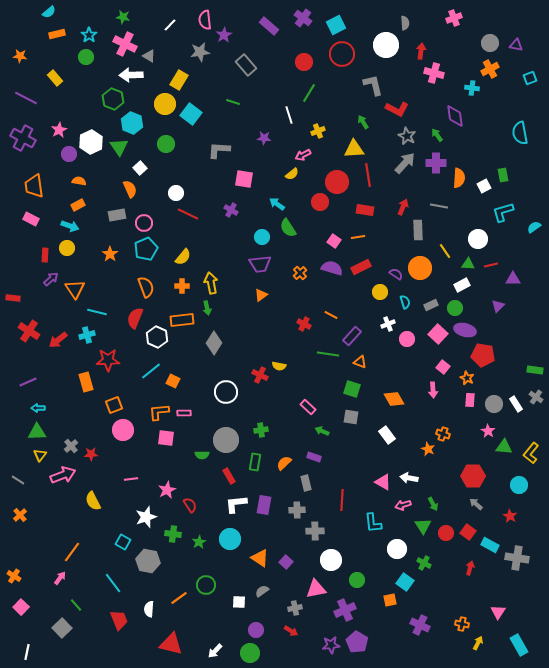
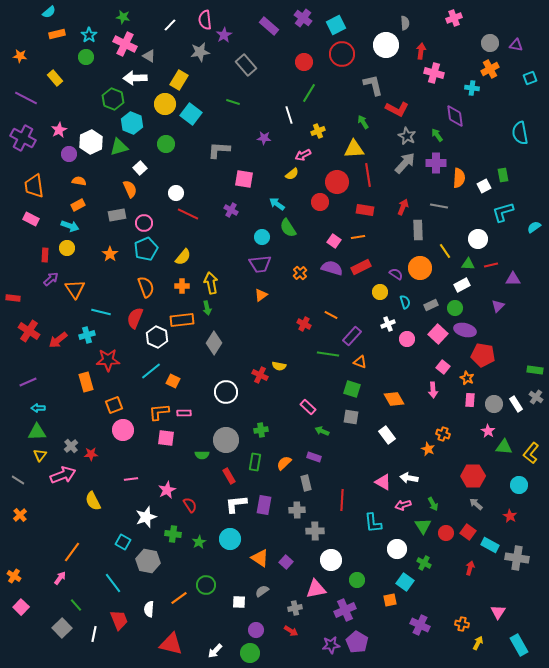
white arrow at (131, 75): moved 4 px right, 3 px down
green triangle at (119, 147): rotated 48 degrees clockwise
cyan line at (97, 312): moved 4 px right
white line at (27, 652): moved 67 px right, 18 px up
